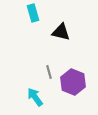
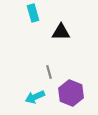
black triangle: rotated 12 degrees counterclockwise
purple hexagon: moved 2 px left, 11 px down
cyan arrow: rotated 78 degrees counterclockwise
